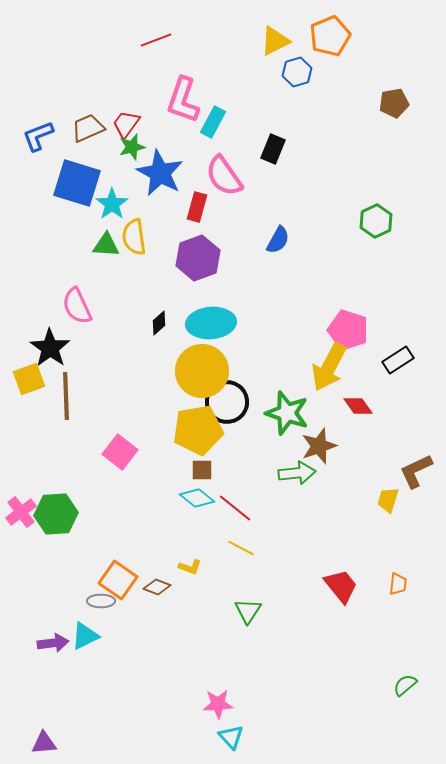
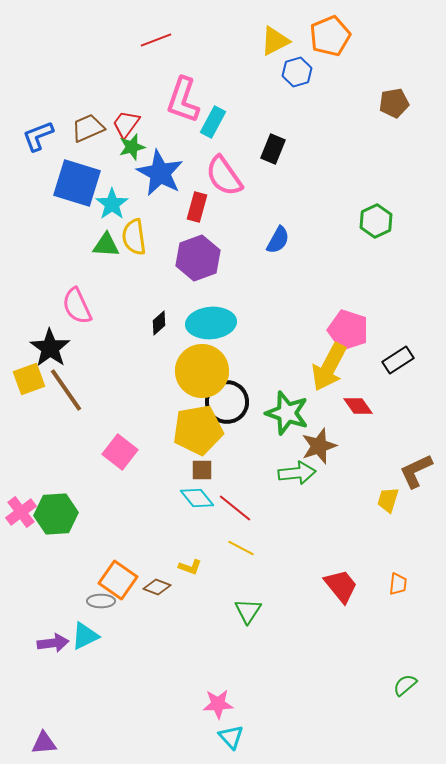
brown line at (66, 396): moved 6 px up; rotated 33 degrees counterclockwise
cyan diamond at (197, 498): rotated 12 degrees clockwise
